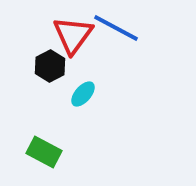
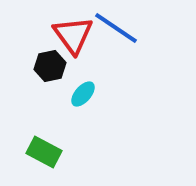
blue line: rotated 6 degrees clockwise
red triangle: rotated 12 degrees counterclockwise
black hexagon: rotated 16 degrees clockwise
